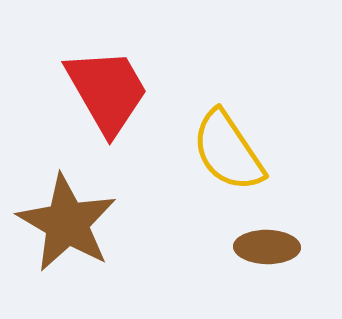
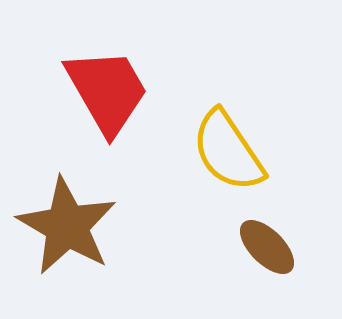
brown star: moved 3 px down
brown ellipse: rotated 44 degrees clockwise
